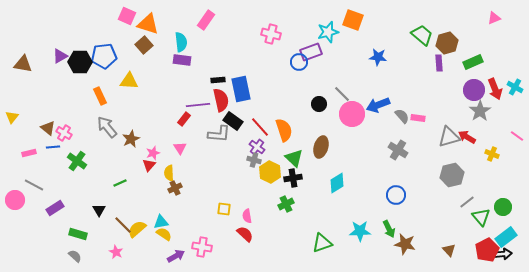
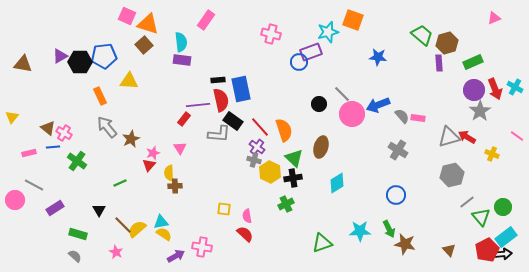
brown cross at (175, 188): moved 2 px up; rotated 24 degrees clockwise
